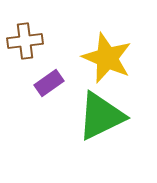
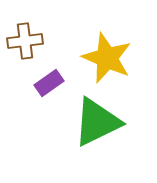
green triangle: moved 4 px left, 6 px down
